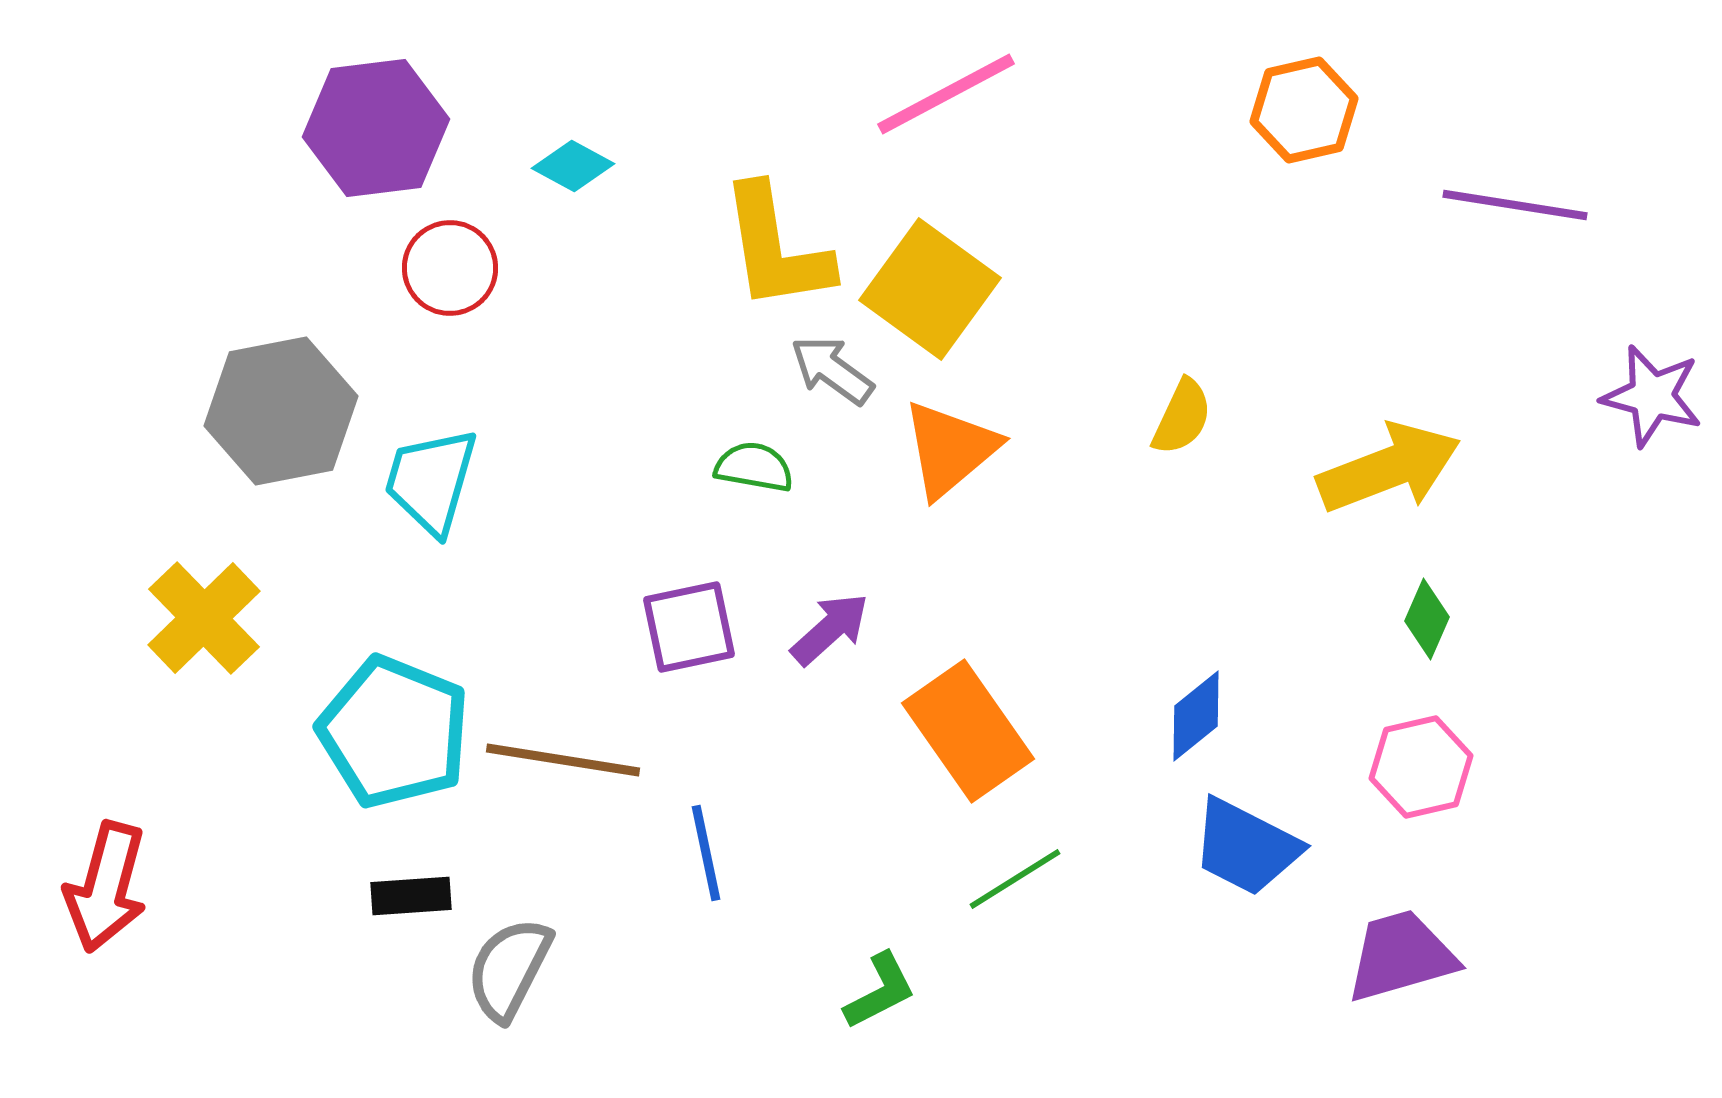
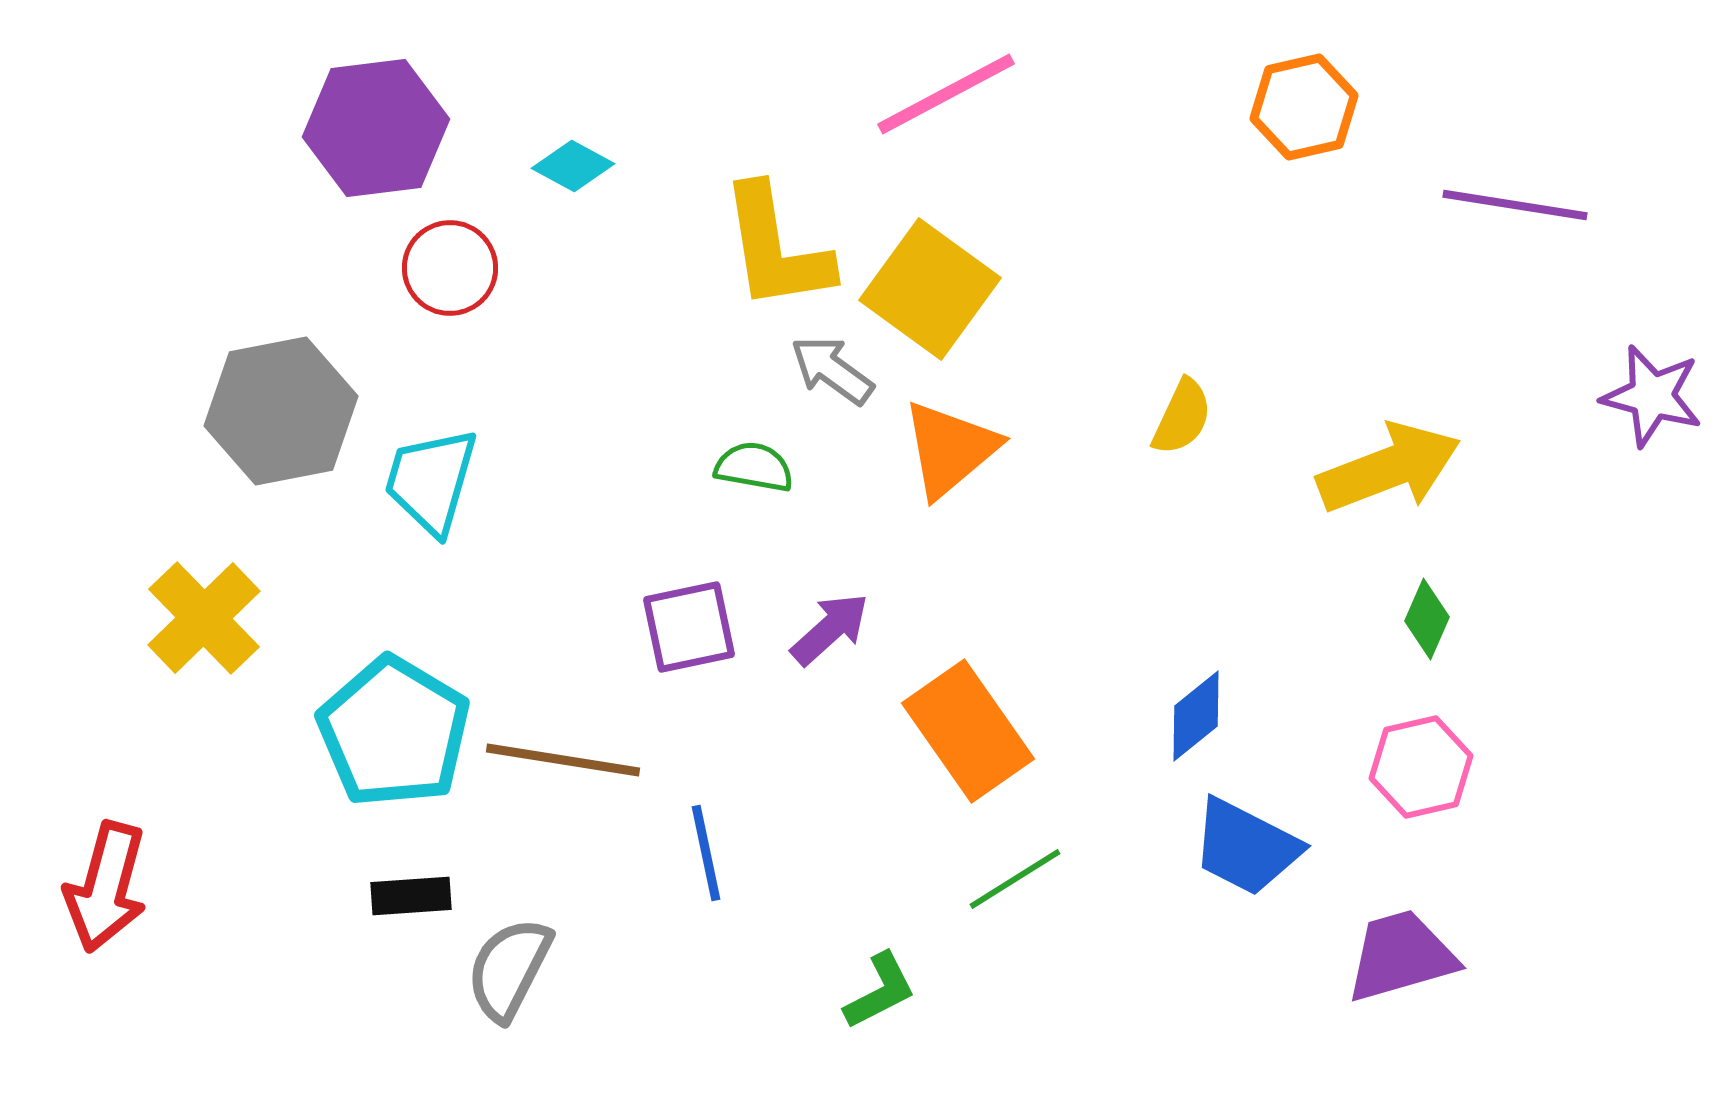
orange hexagon: moved 3 px up
cyan pentagon: rotated 9 degrees clockwise
